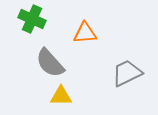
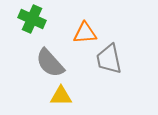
gray trapezoid: moved 18 px left, 14 px up; rotated 76 degrees counterclockwise
